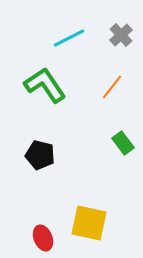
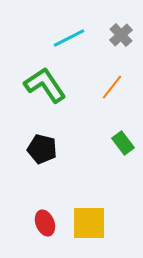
black pentagon: moved 2 px right, 6 px up
yellow square: rotated 12 degrees counterclockwise
red ellipse: moved 2 px right, 15 px up
